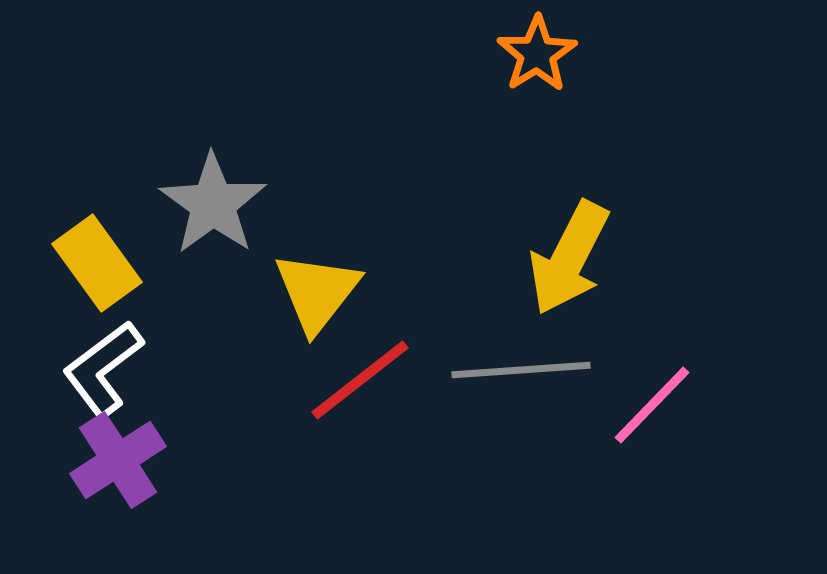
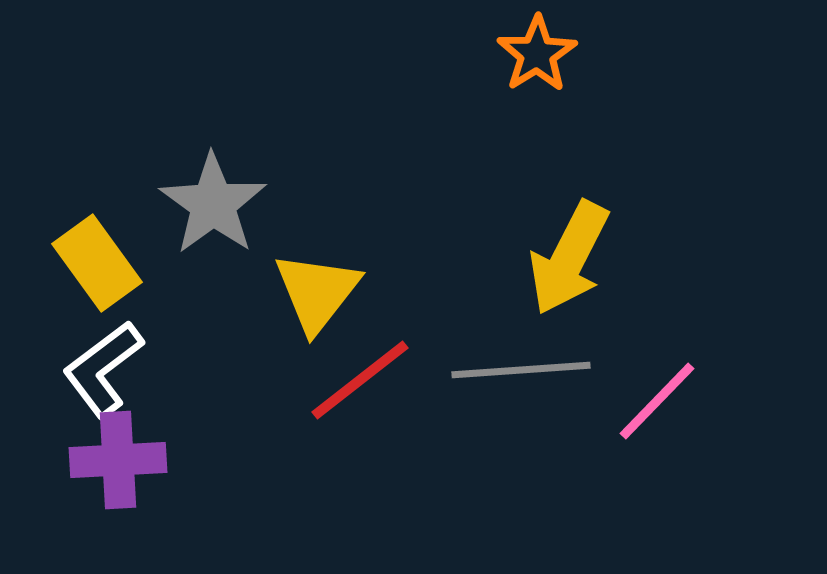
pink line: moved 5 px right, 4 px up
purple cross: rotated 30 degrees clockwise
